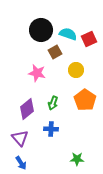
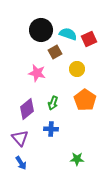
yellow circle: moved 1 px right, 1 px up
